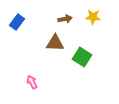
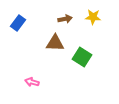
blue rectangle: moved 1 px right, 1 px down
pink arrow: rotated 48 degrees counterclockwise
